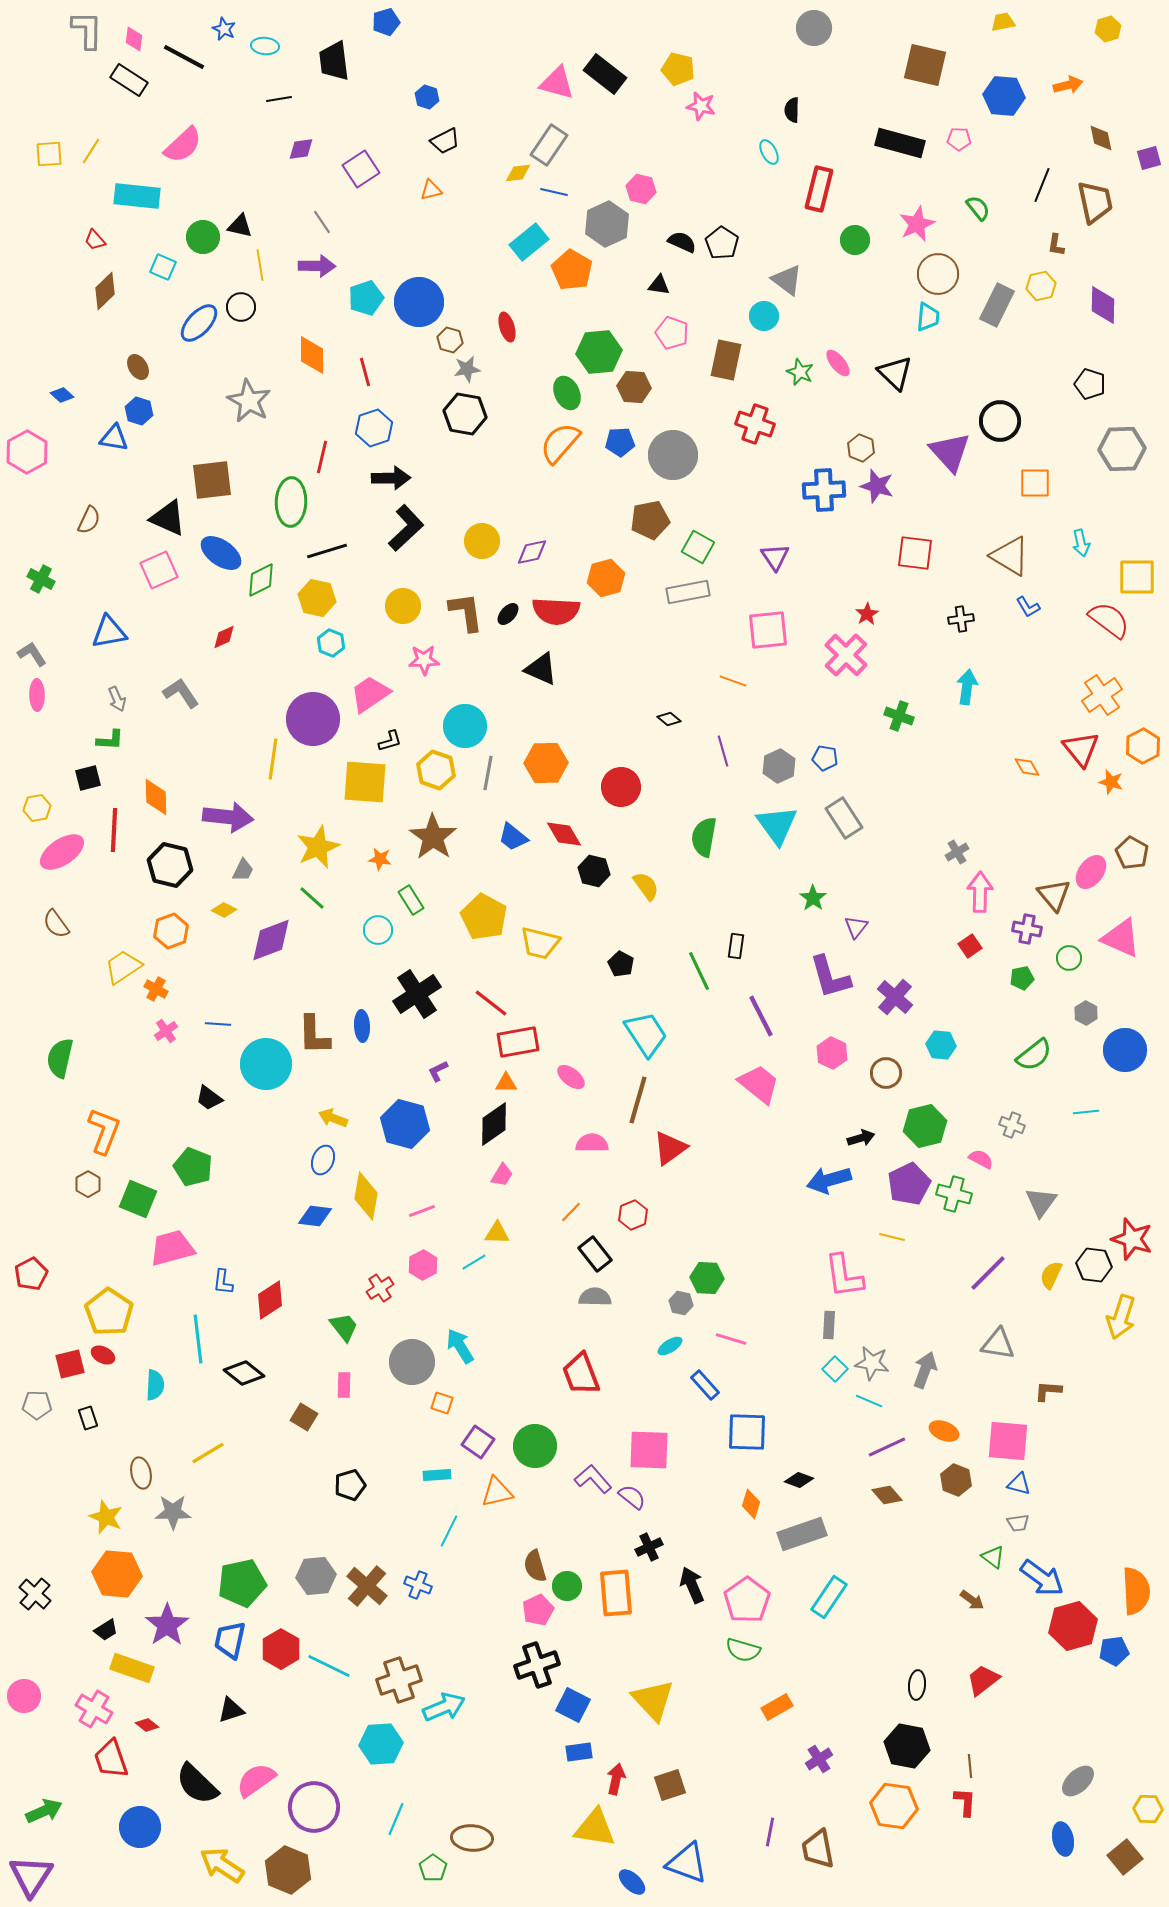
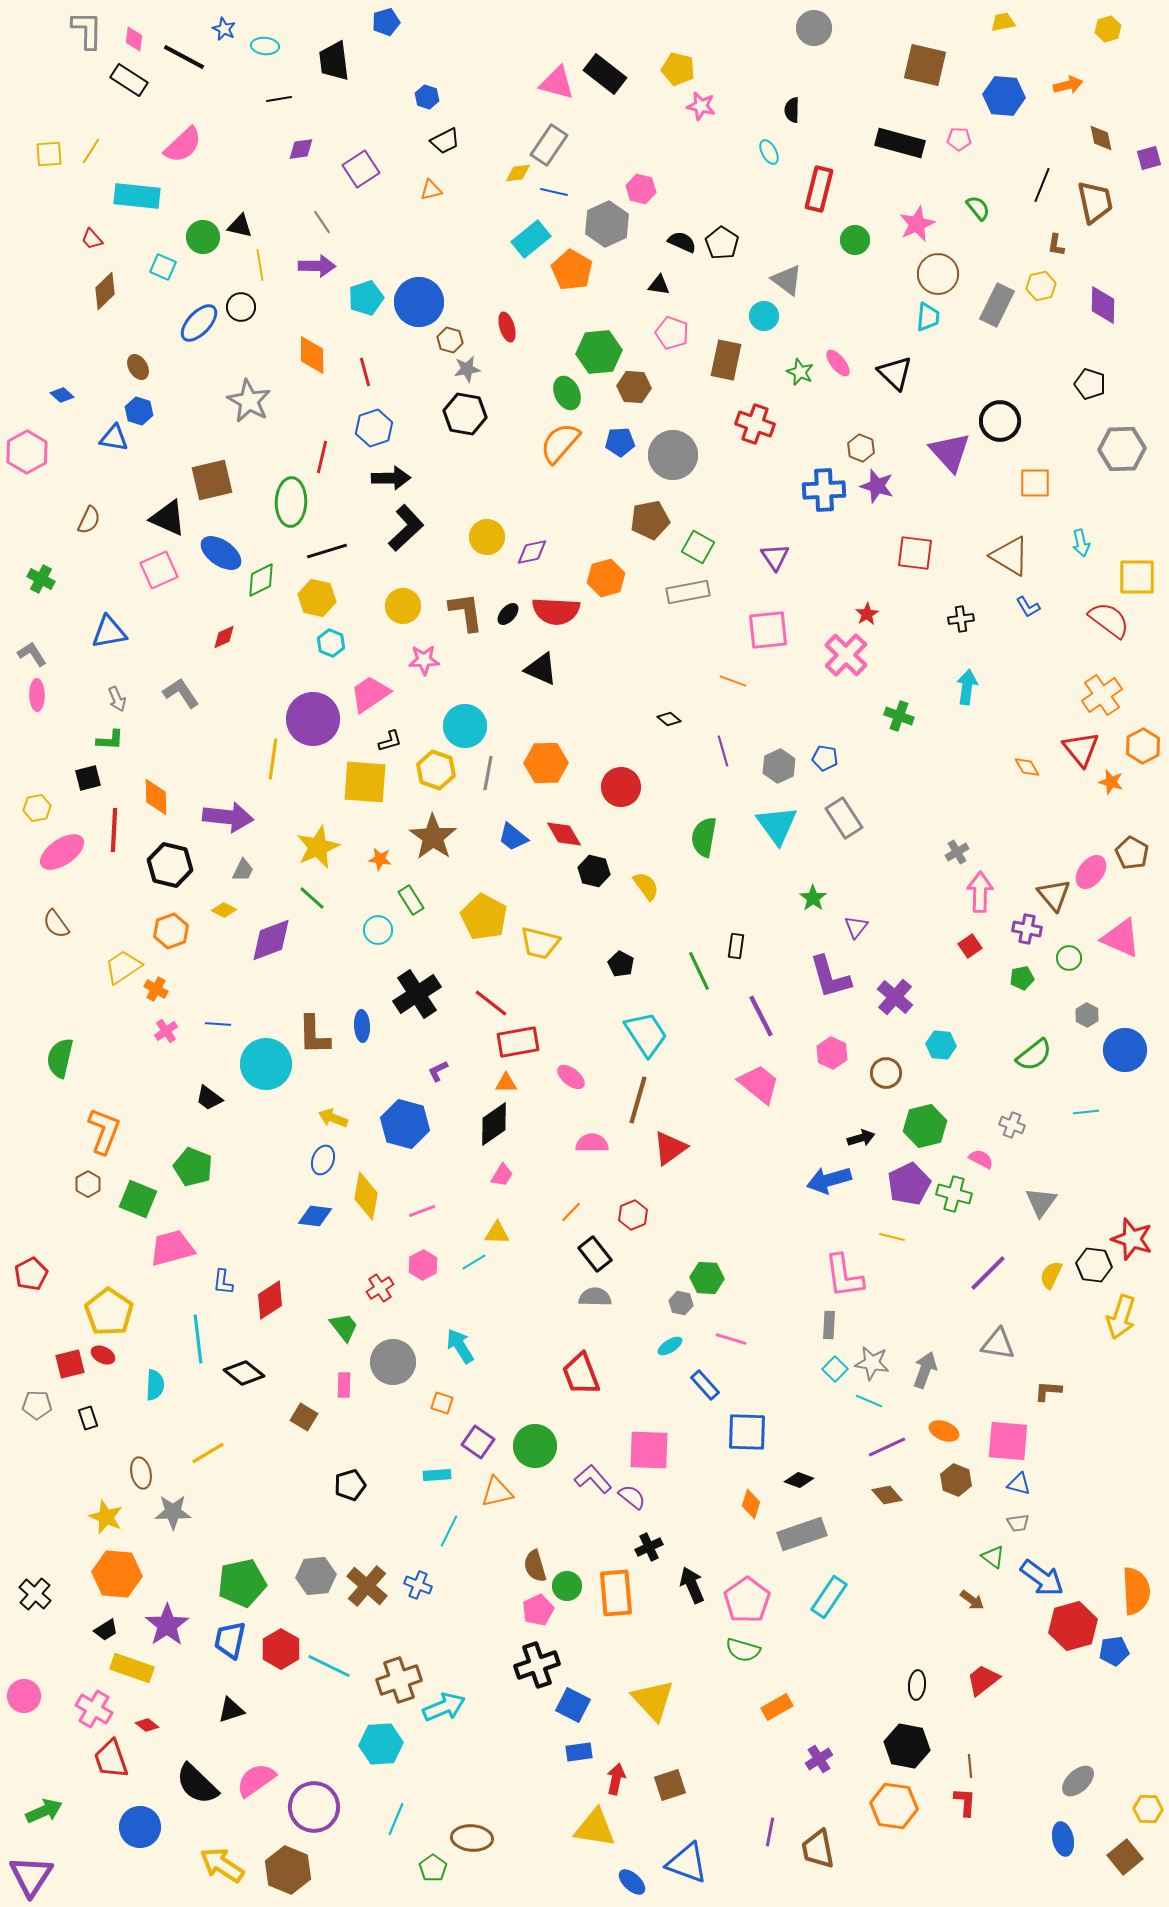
red trapezoid at (95, 240): moved 3 px left, 1 px up
cyan rectangle at (529, 242): moved 2 px right, 3 px up
brown square at (212, 480): rotated 6 degrees counterclockwise
yellow circle at (482, 541): moved 5 px right, 4 px up
gray hexagon at (1086, 1013): moved 1 px right, 2 px down
gray circle at (412, 1362): moved 19 px left
